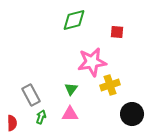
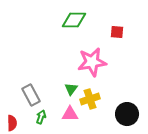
green diamond: rotated 15 degrees clockwise
yellow cross: moved 20 px left, 14 px down
black circle: moved 5 px left
